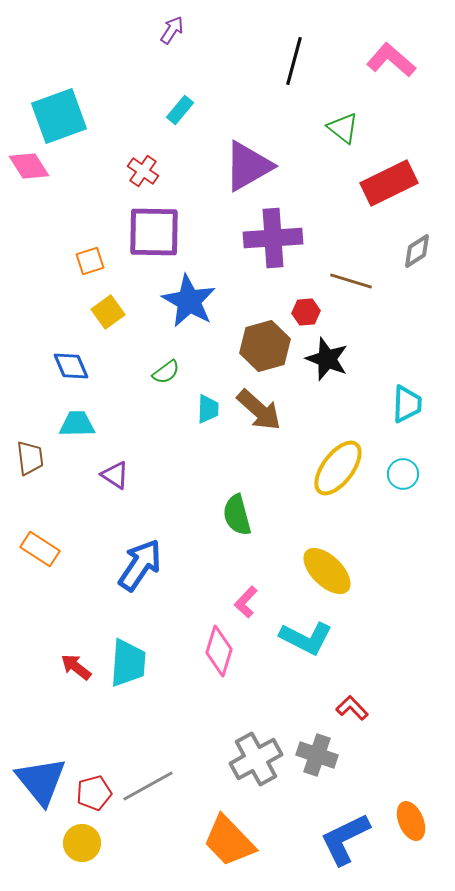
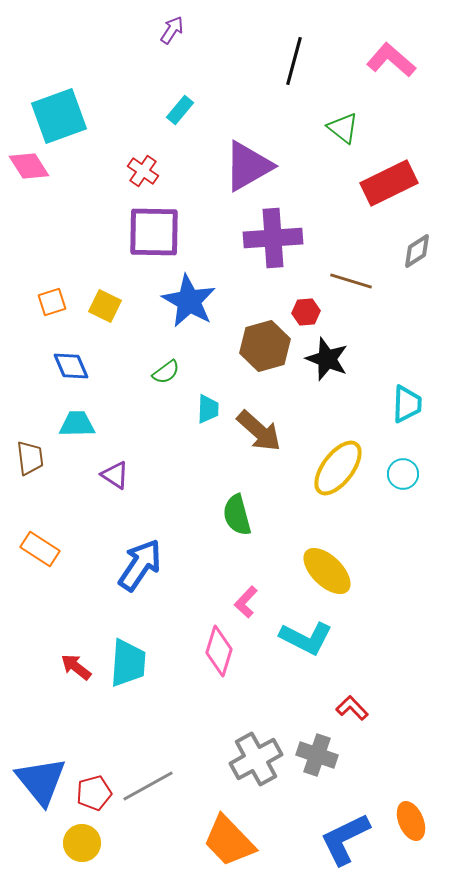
orange square at (90, 261): moved 38 px left, 41 px down
yellow square at (108, 312): moved 3 px left, 6 px up; rotated 28 degrees counterclockwise
brown arrow at (259, 410): moved 21 px down
